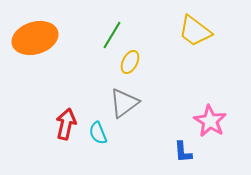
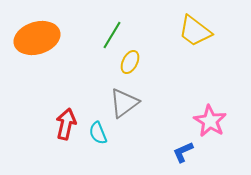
orange ellipse: moved 2 px right
blue L-shape: rotated 70 degrees clockwise
